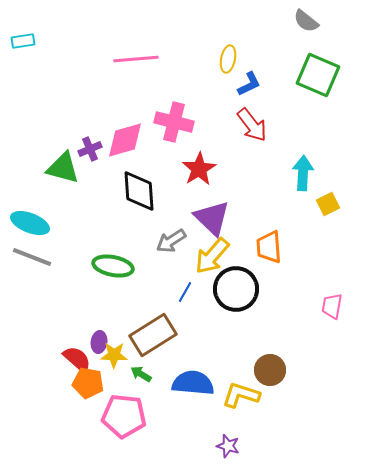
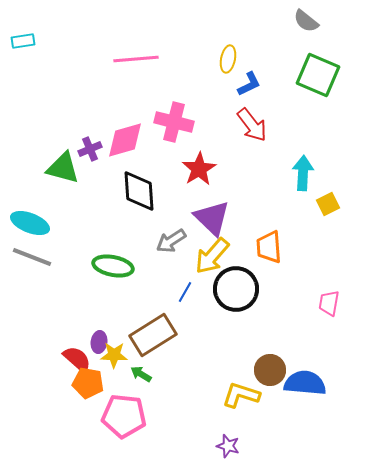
pink trapezoid: moved 3 px left, 3 px up
blue semicircle: moved 112 px right
